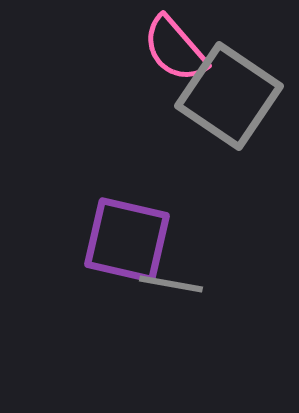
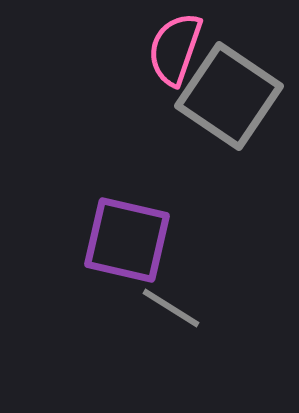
pink semicircle: rotated 60 degrees clockwise
gray line: moved 24 px down; rotated 22 degrees clockwise
